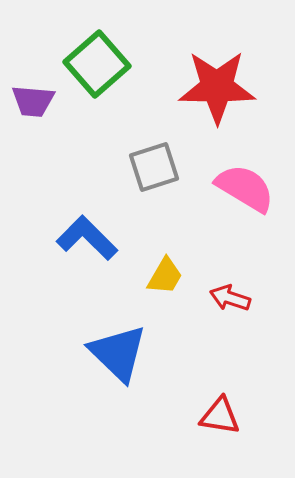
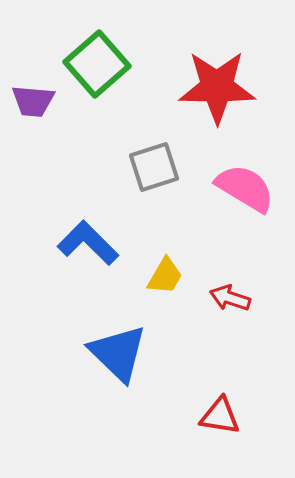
blue L-shape: moved 1 px right, 5 px down
